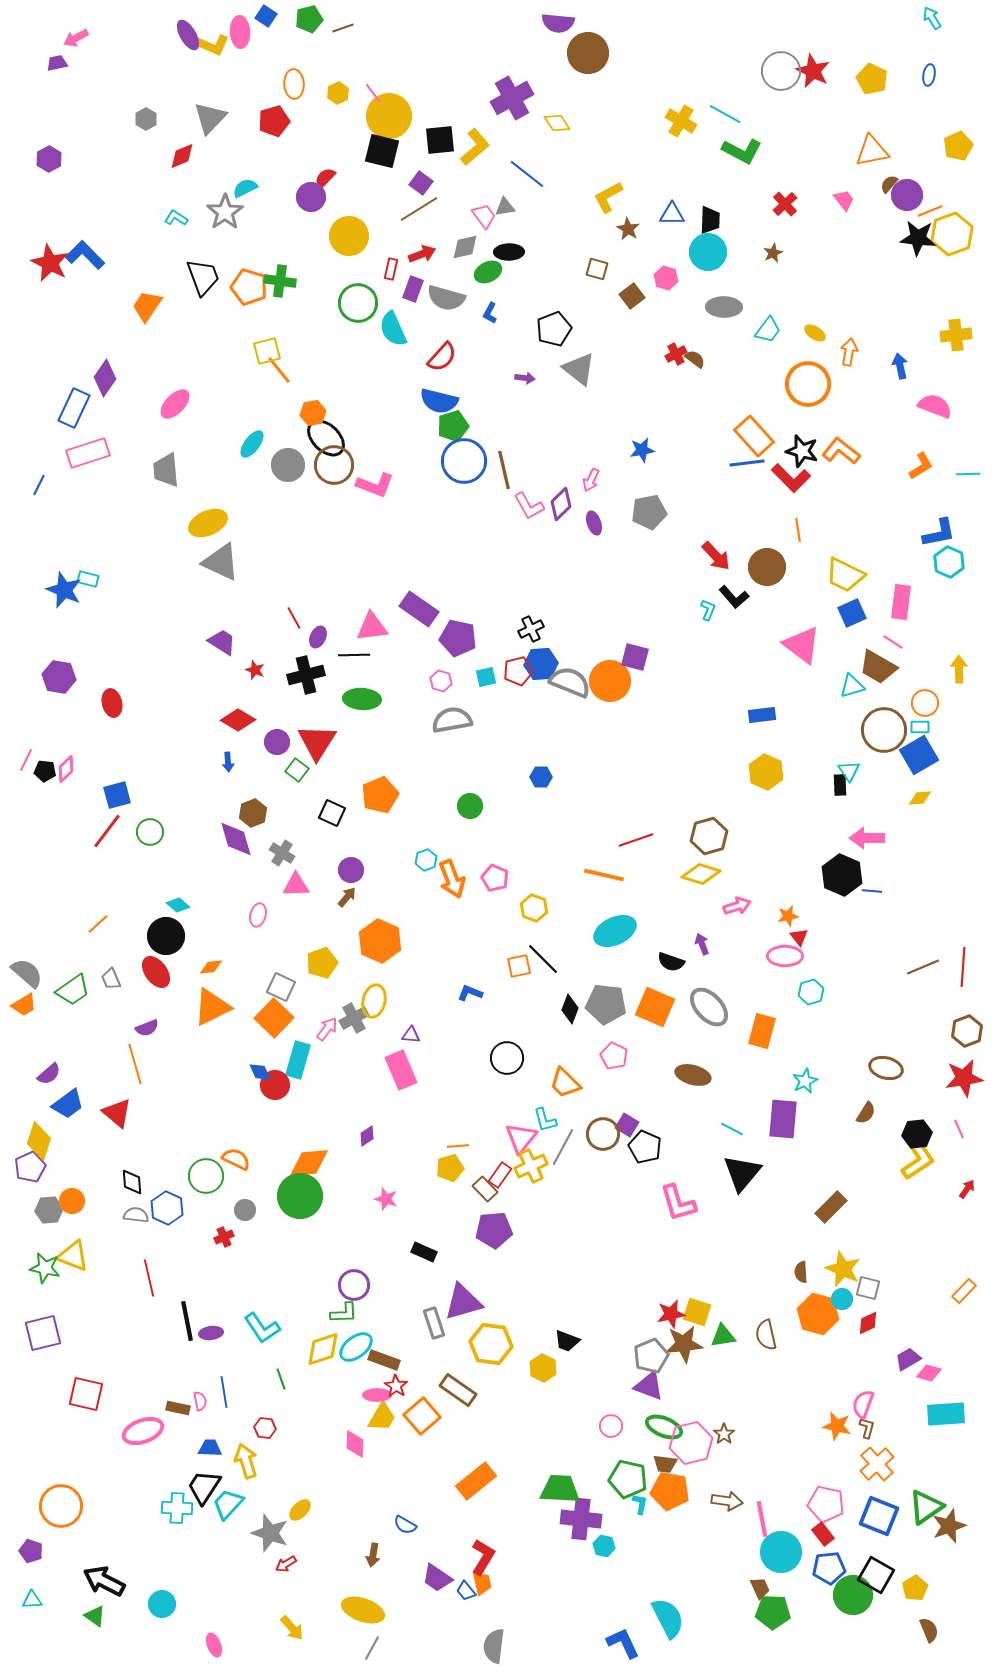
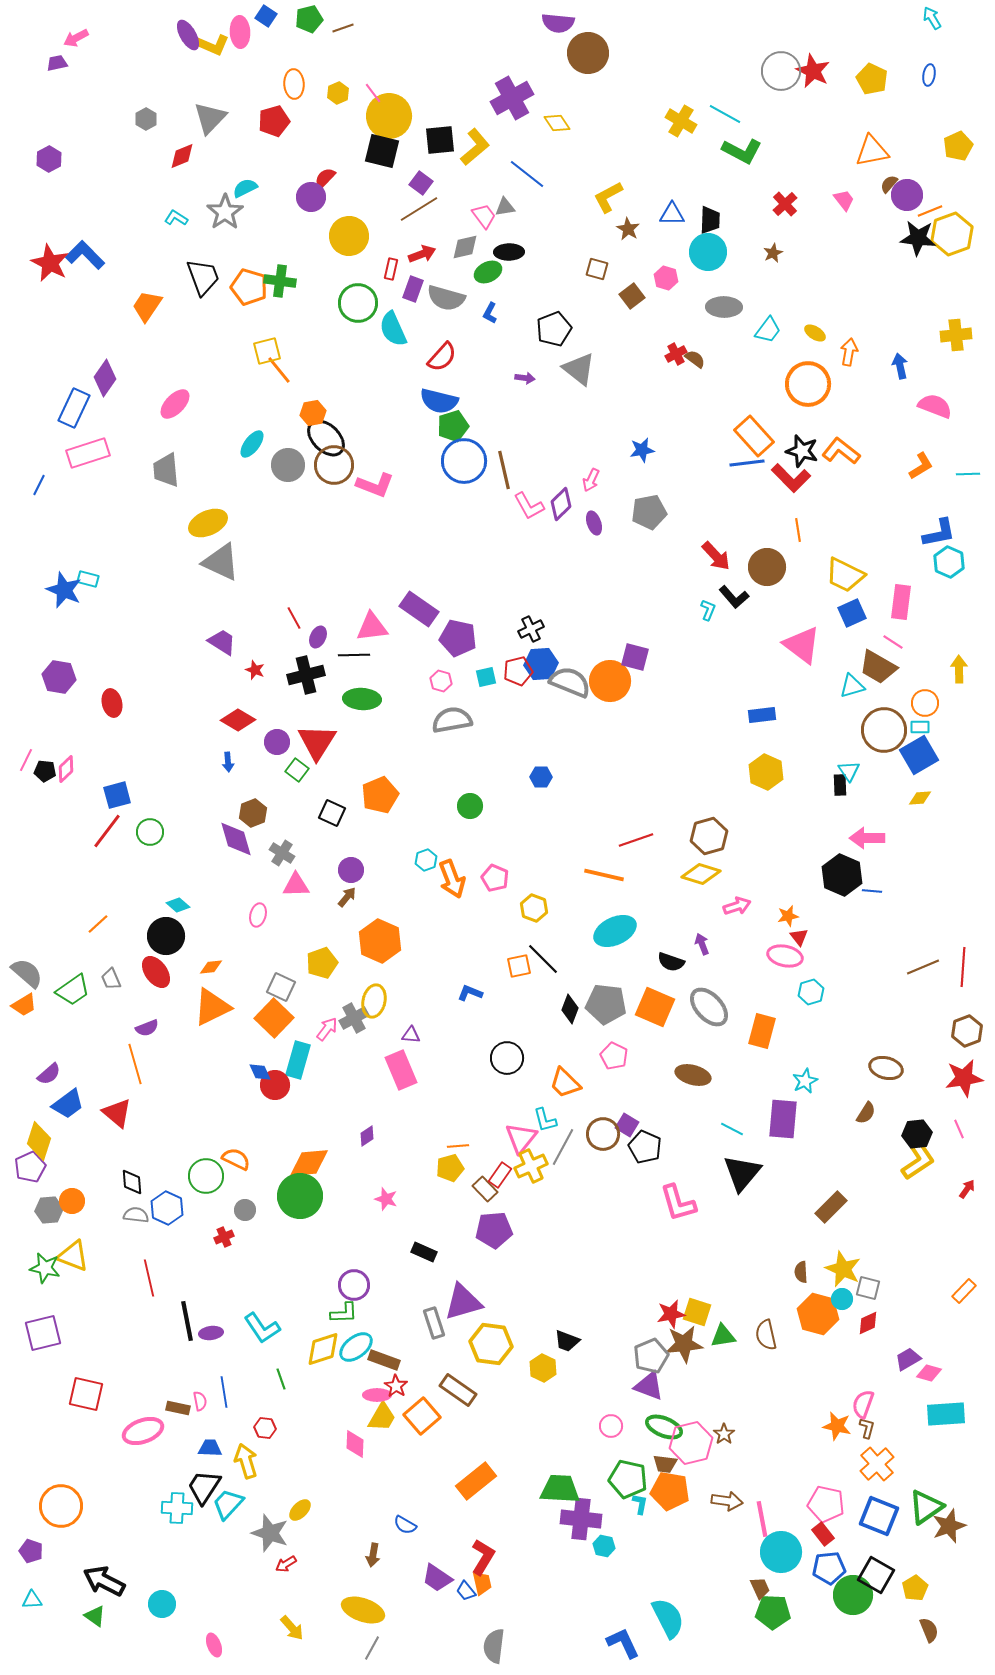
pink ellipse at (785, 956): rotated 12 degrees clockwise
